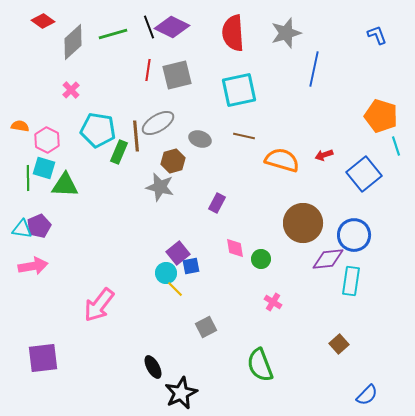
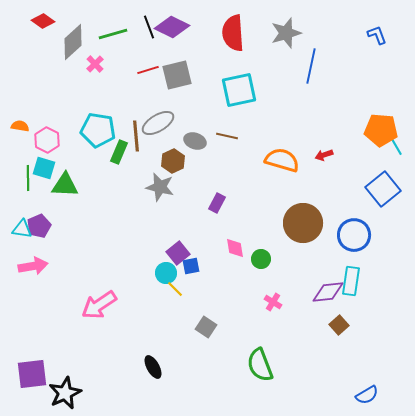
blue line at (314, 69): moved 3 px left, 3 px up
red line at (148, 70): rotated 65 degrees clockwise
pink cross at (71, 90): moved 24 px right, 26 px up
orange pentagon at (381, 116): moved 14 px down; rotated 12 degrees counterclockwise
brown line at (244, 136): moved 17 px left
gray ellipse at (200, 139): moved 5 px left, 2 px down
cyan line at (396, 146): rotated 12 degrees counterclockwise
brown hexagon at (173, 161): rotated 10 degrees counterclockwise
blue square at (364, 174): moved 19 px right, 15 px down
purple diamond at (328, 259): moved 33 px down
pink arrow at (99, 305): rotated 18 degrees clockwise
gray square at (206, 327): rotated 30 degrees counterclockwise
brown square at (339, 344): moved 19 px up
purple square at (43, 358): moved 11 px left, 16 px down
black star at (181, 393): moved 116 px left
blue semicircle at (367, 395): rotated 15 degrees clockwise
